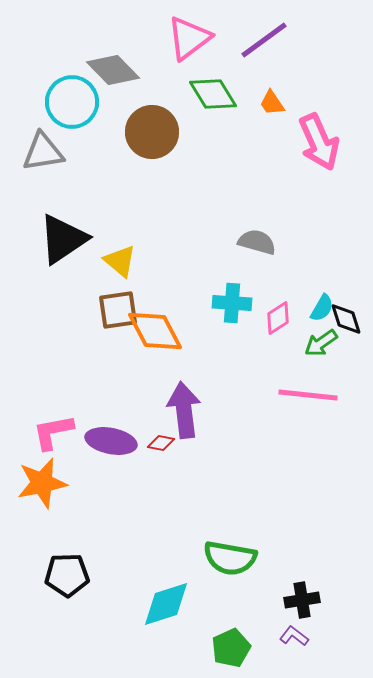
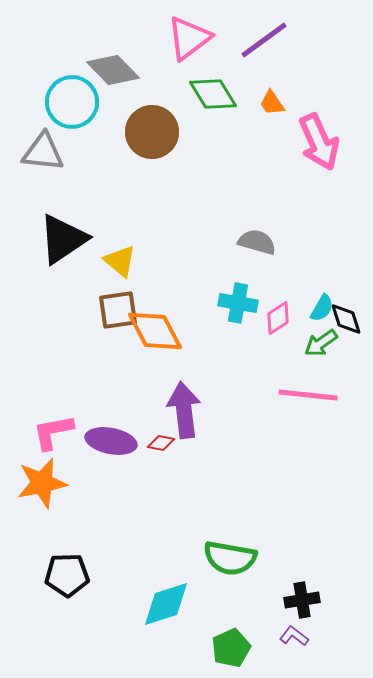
gray triangle: rotated 15 degrees clockwise
cyan cross: moved 6 px right; rotated 6 degrees clockwise
